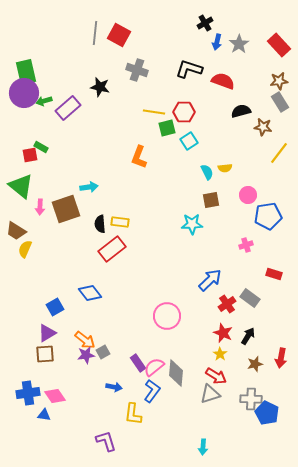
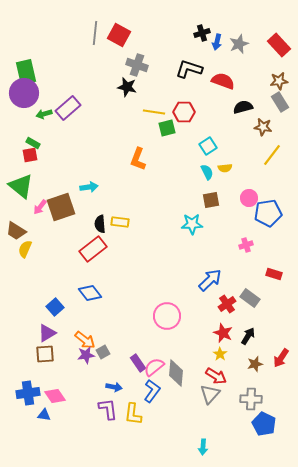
black cross at (205, 23): moved 3 px left, 10 px down; rotated 14 degrees clockwise
gray star at (239, 44): rotated 12 degrees clockwise
gray cross at (137, 70): moved 5 px up
black star at (100, 87): moved 27 px right
green arrow at (44, 101): moved 13 px down
black semicircle at (241, 111): moved 2 px right, 4 px up
cyan square at (189, 141): moved 19 px right, 5 px down
green rectangle at (41, 147): moved 8 px left, 4 px up
yellow line at (279, 153): moved 7 px left, 2 px down
orange L-shape at (139, 157): moved 1 px left, 2 px down
pink circle at (248, 195): moved 1 px right, 3 px down
pink arrow at (40, 207): rotated 35 degrees clockwise
brown square at (66, 209): moved 5 px left, 2 px up
blue pentagon at (268, 216): moved 3 px up
red rectangle at (112, 249): moved 19 px left
blue square at (55, 307): rotated 12 degrees counterclockwise
red arrow at (281, 358): rotated 24 degrees clockwise
gray triangle at (210, 394): rotated 30 degrees counterclockwise
blue pentagon at (267, 413): moved 3 px left, 11 px down
purple L-shape at (106, 441): moved 2 px right, 32 px up; rotated 10 degrees clockwise
